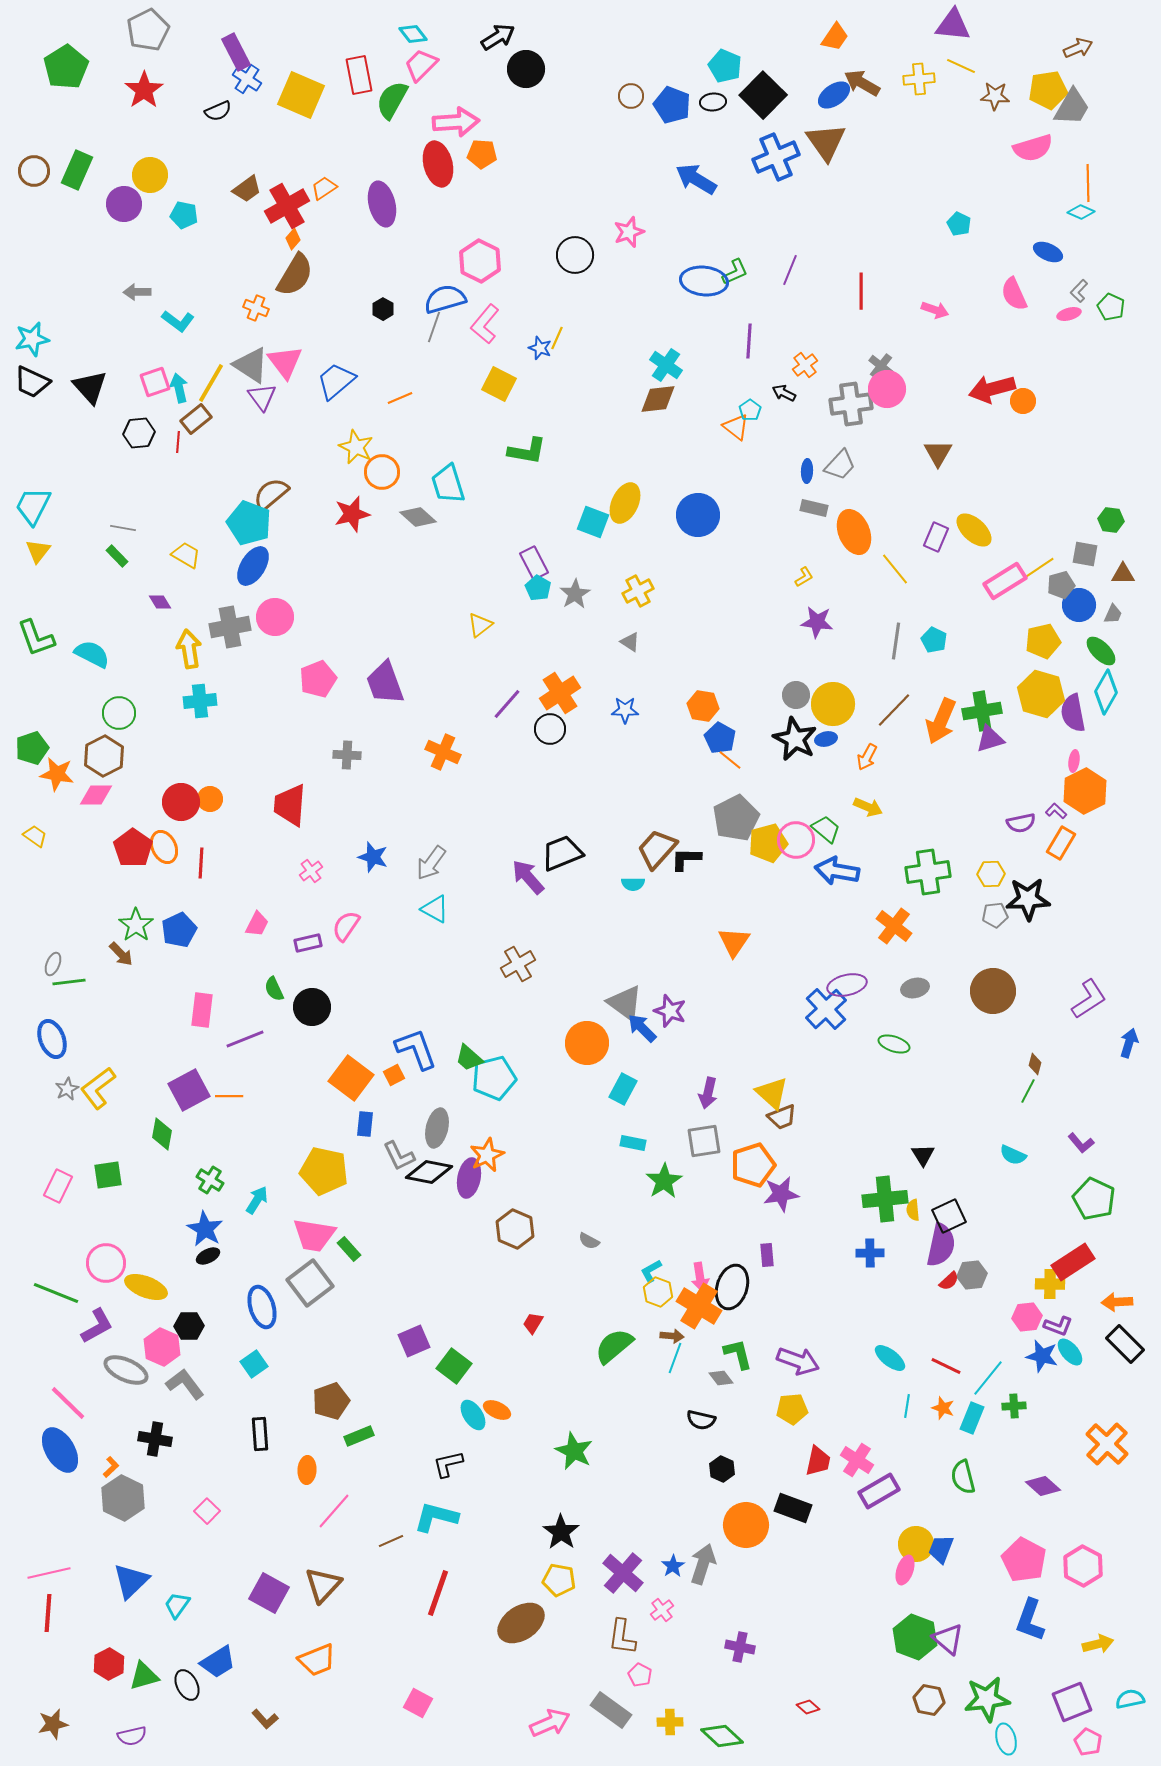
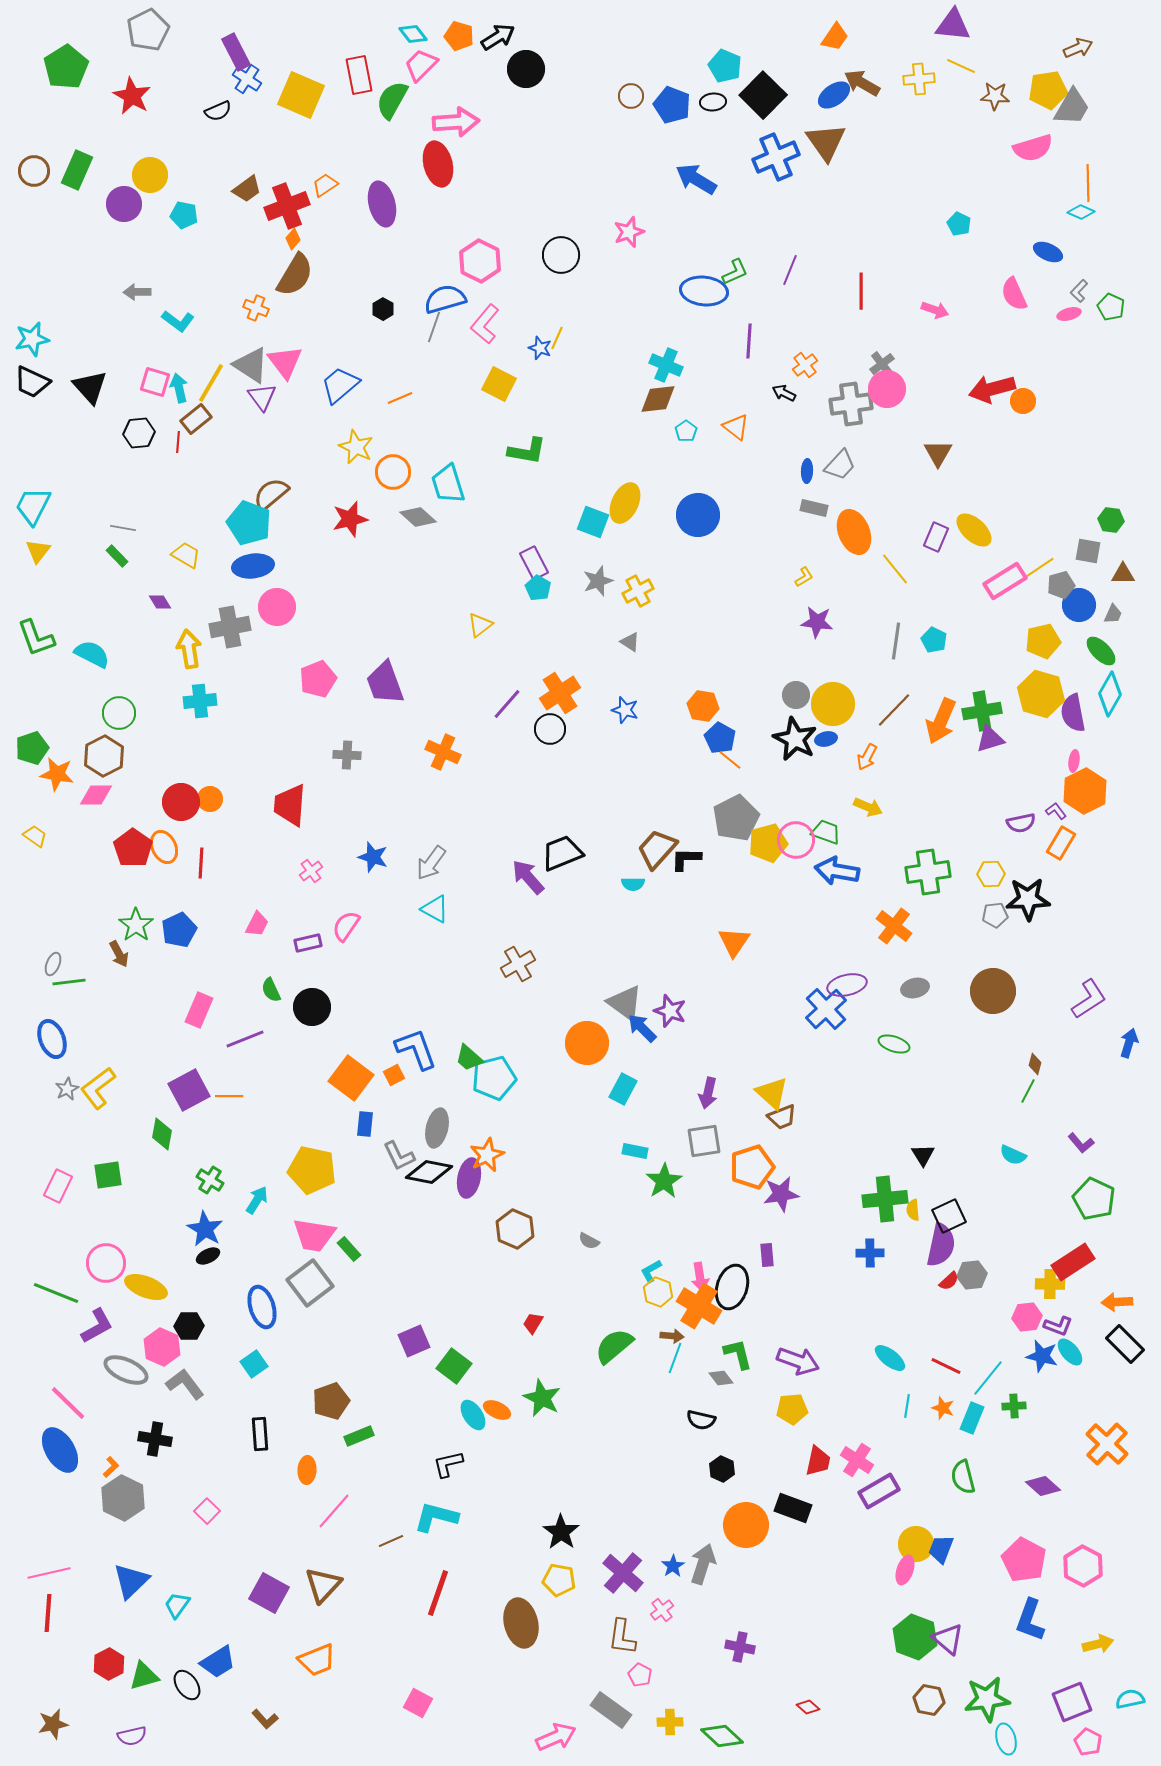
red star at (144, 90): moved 12 px left, 6 px down; rotated 9 degrees counterclockwise
orange pentagon at (482, 154): moved 23 px left, 118 px up; rotated 12 degrees clockwise
orange trapezoid at (324, 188): moved 1 px right, 3 px up
red cross at (287, 206): rotated 9 degrees clockwise
black circle at (575, 255): moved 14 px left
blue ellipse at (704, 281): moved 10 px down
cyan cross at (666, 365): rotated 12 degrees counterclockwise
gray cross at (881, 366): moved 1 px right, 2 px up; rotated 15 degrees clockwise
blue trapezoid at (336, 381): moved 4 px right, 4 px down
pink square at (155, 382): rotated 36 degrees clockwise
cyan pentagon at (750, 410): moved 64 px left, 21 px down
orange circle at (382, 472): moved 11 px right
red star at (352, 514): moved 2 px left, 5 px down
gray square at (1085, 554): moved 3 px right, 3 px up
blue ellipse at (253, 566): rotated 51 degrees clockwise
gray star at (575, 594): moved 23 px right, 13 px up; rotated 12 degrees clockwise
pink circle at (275, 617): moved 2 px right, 10 px up
cyan diamond at (1106, 692): moved 4 px right, 2 px down
blue star at (625, 710): rotated 16 degrees clockwise
purple L-shape at (1056, 811): rotated 10 degrees clockwise
green trapezoid at (826, 829): moved 3 px down; rotated 20 degrees counterclockwise
brown arrow at (121, 954): moved 2 px left; rotated 16 degrees clockwise
green semicircle at (274, 989): moved 3 px left, 1 px down
pink rectangle at (202, 1010): moved 3 px left; rotated 16 degrees clockwise
cyan rectangle at (633, 1143): moved 2 px right, 8 px down
orange pentagon at (753, 1165): moved 1 px left, 2 px down
yellow pentagon at (324, 1171): moved 12 px left, 1 px up
green star at (574, 1451): moved 32 px left, 53 px up
brown ellipse at (521, 1623): rotated 69 degrees counterclockwise
black ellipse at (187, 1685): rotated 8 degrees counterclockwise
pink arrow at (550, 1723): moved 6 px right, 14 px down
